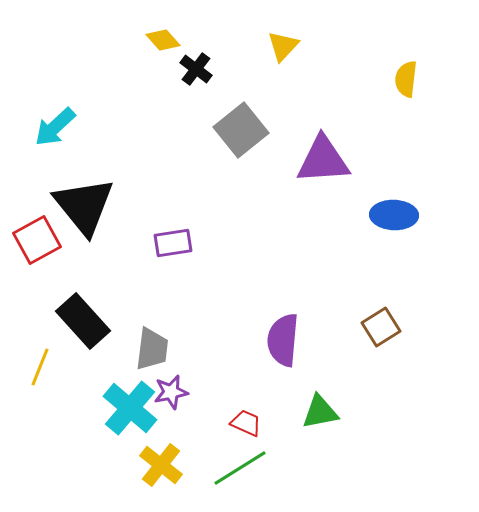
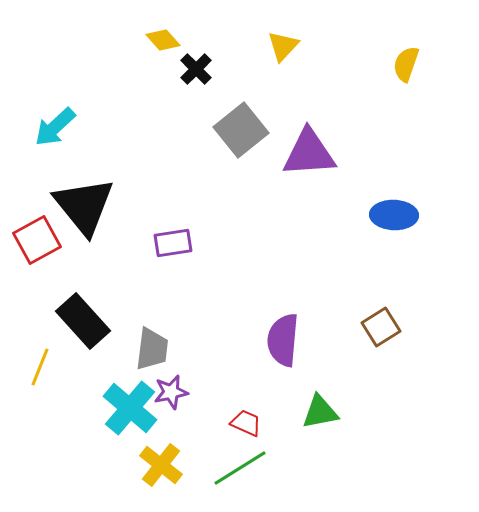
black cross: rotated 8 degrees clockwise
yellow semicircle: moved 15 px up; rotated 12 degrees clockwise
purple triangle: moved 14 px left, 7 px up
